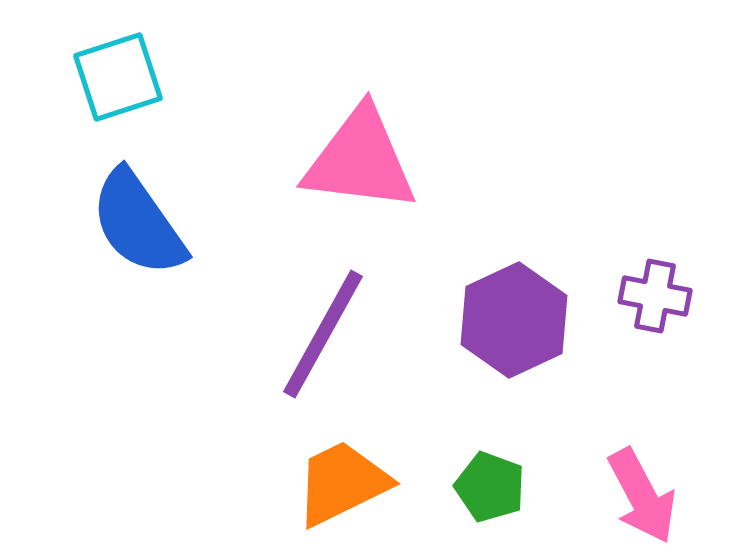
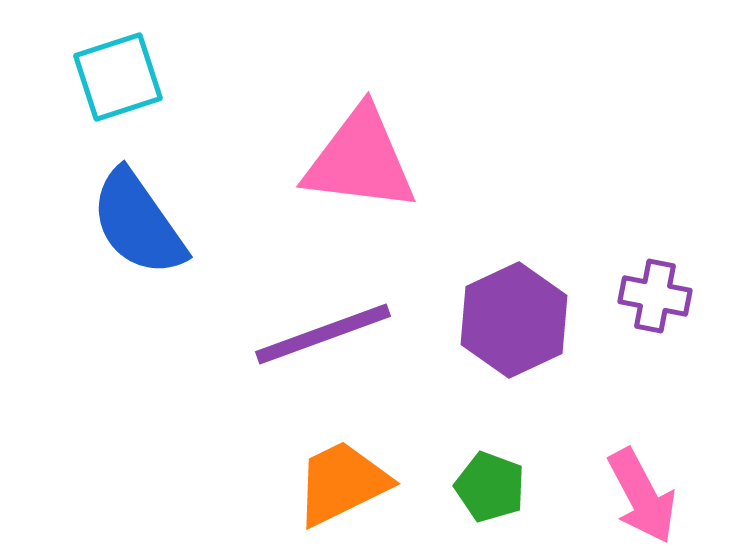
purple line: rotated 41 degrees clockwise
